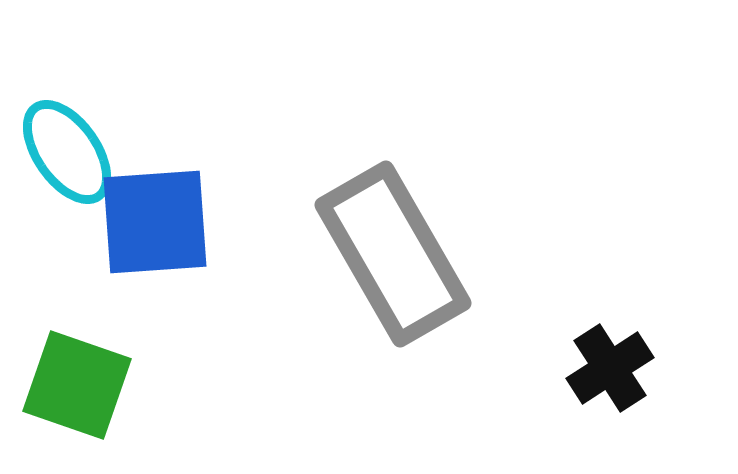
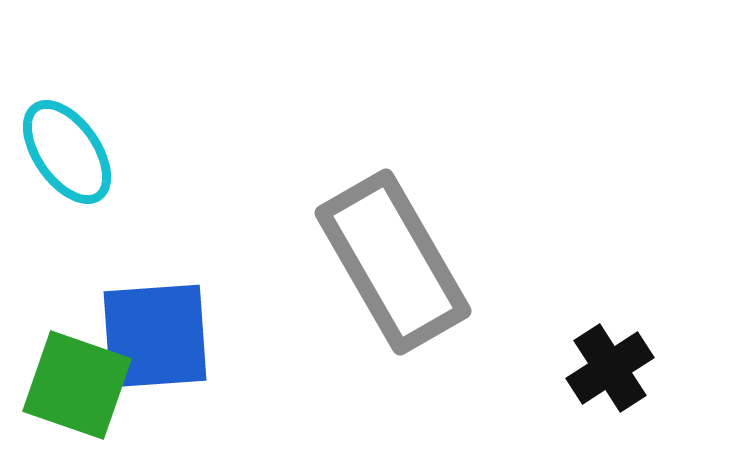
blue square: moved 114 px down
gray rectangle: moved 8 px down
